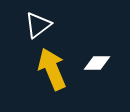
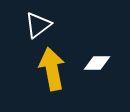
yellow arrow: rotated 12 degrees clockwise
